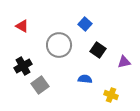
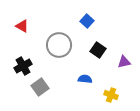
blue square: moved 2 px right, 3 px up
gray square: moved 2 px down
